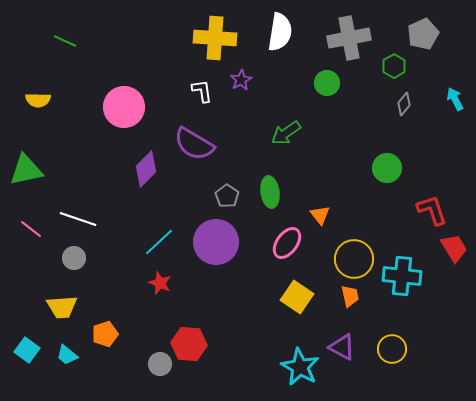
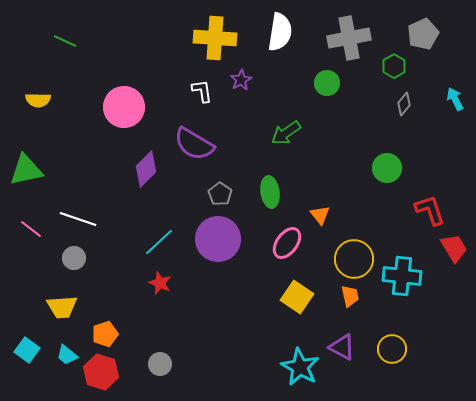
gray pentagon at (227, 196): moved 7 px left, 2 px up
red L-shape at (432, 210): moved 2 px left
purple circle at (216, 242): moved 2 px right, 3 px up
red hexagon at (189, 344): moved 88 px left, 28 px down; rotated 12 degrees clockwise
